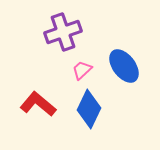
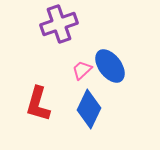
purple cross: moved 4 px left, 8 px up
blue ellipse: moved 14 px left
red L-shape: rotated 114 degrees counterclockwise
